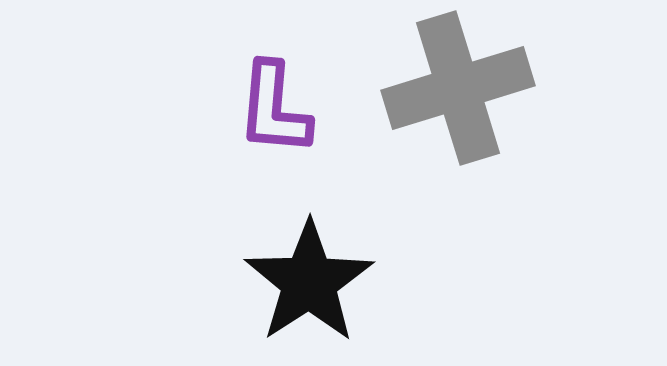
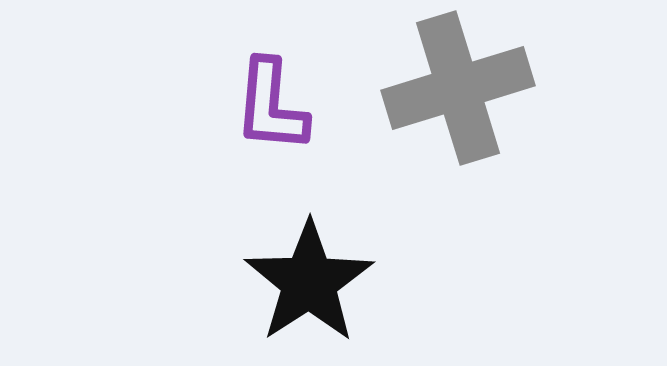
purple L-shape: moved 3 px left, 3 px up
